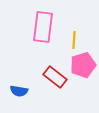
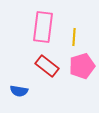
yellow line: moved 3 px up
pink pentagon: moved 1 px left, 1 px down
red rectangle: moved 8 px left, 11 px up
